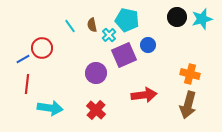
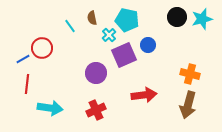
brown semicircle: moved 7 px up
red cross: rotated 24 degrees clockwise
